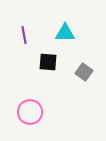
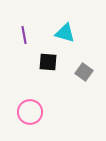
cyan triangle: rotated 15 degrees clockwise
